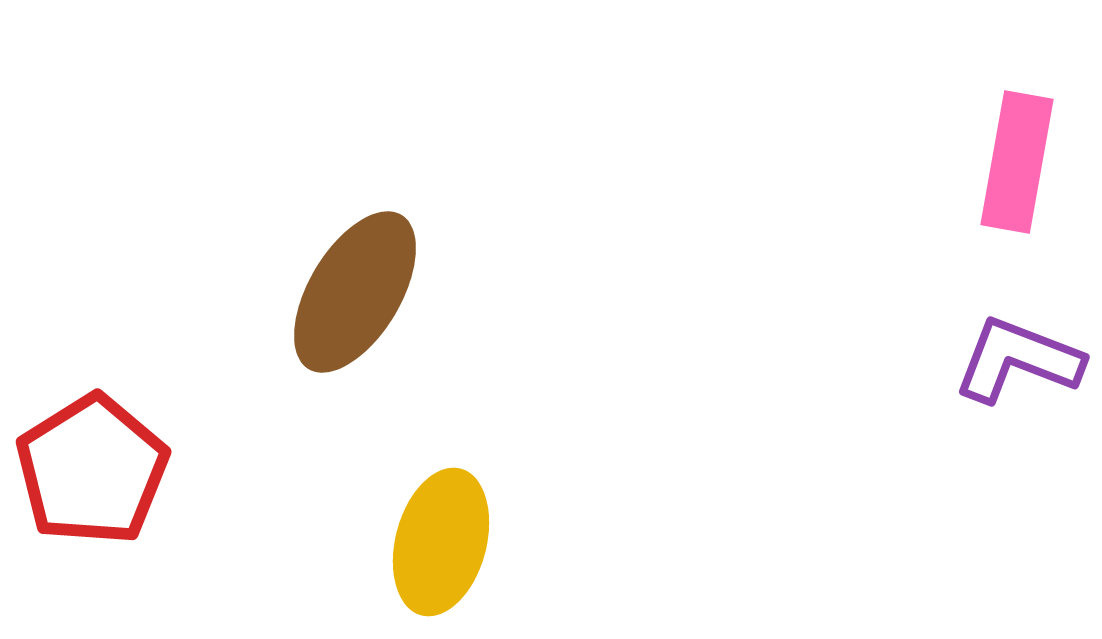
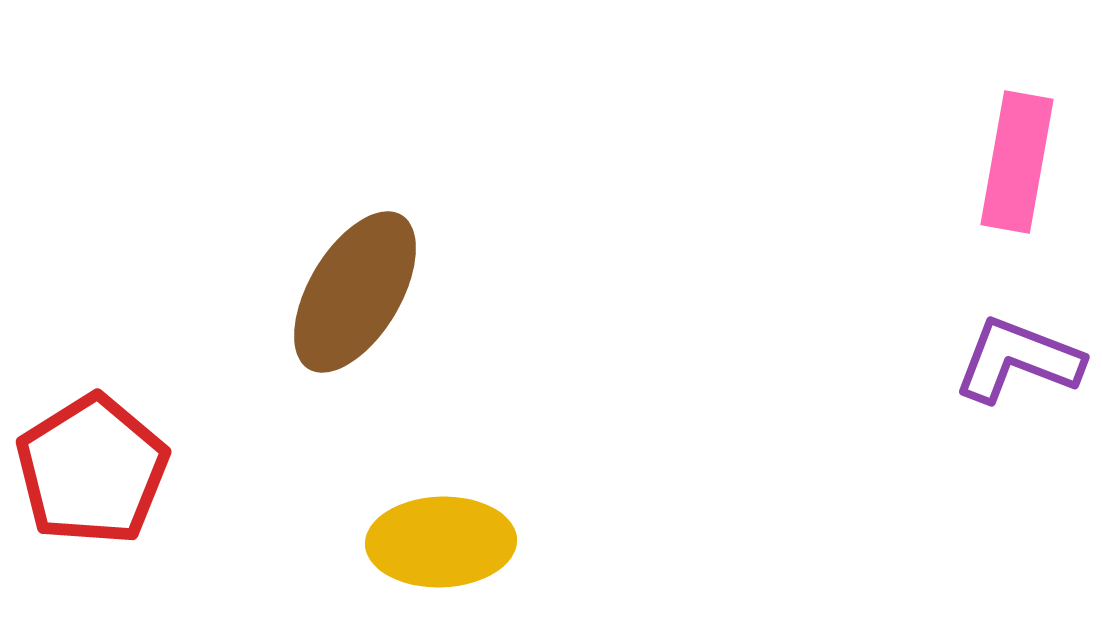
yellow ellipse: rotated 73 degrees clockwise
